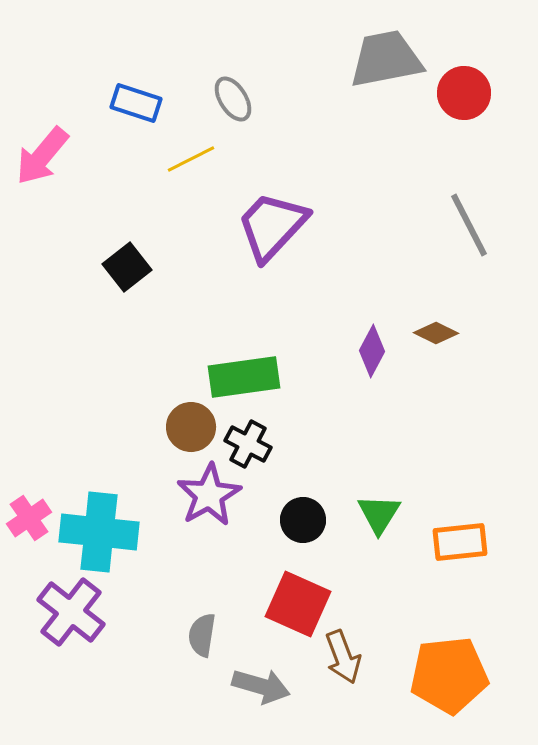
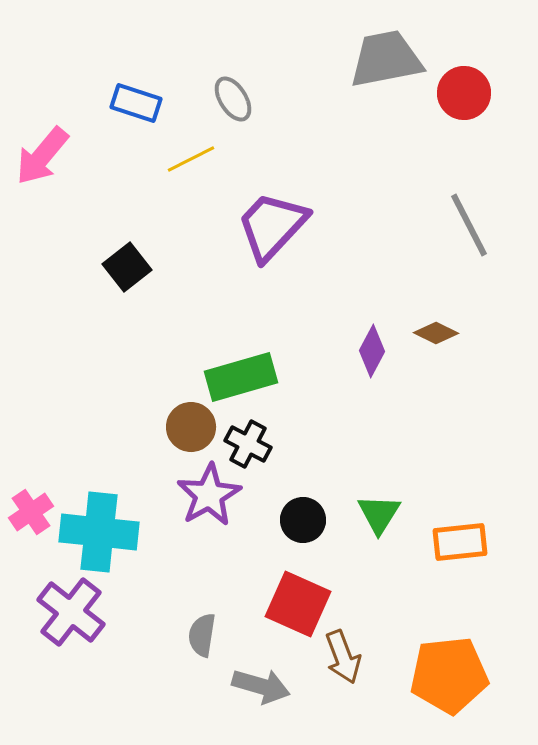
green rectangle: moved 3 px left; rotated 8 degrees counterclockwise
pink cross: moved 2 px right, 6 px up
